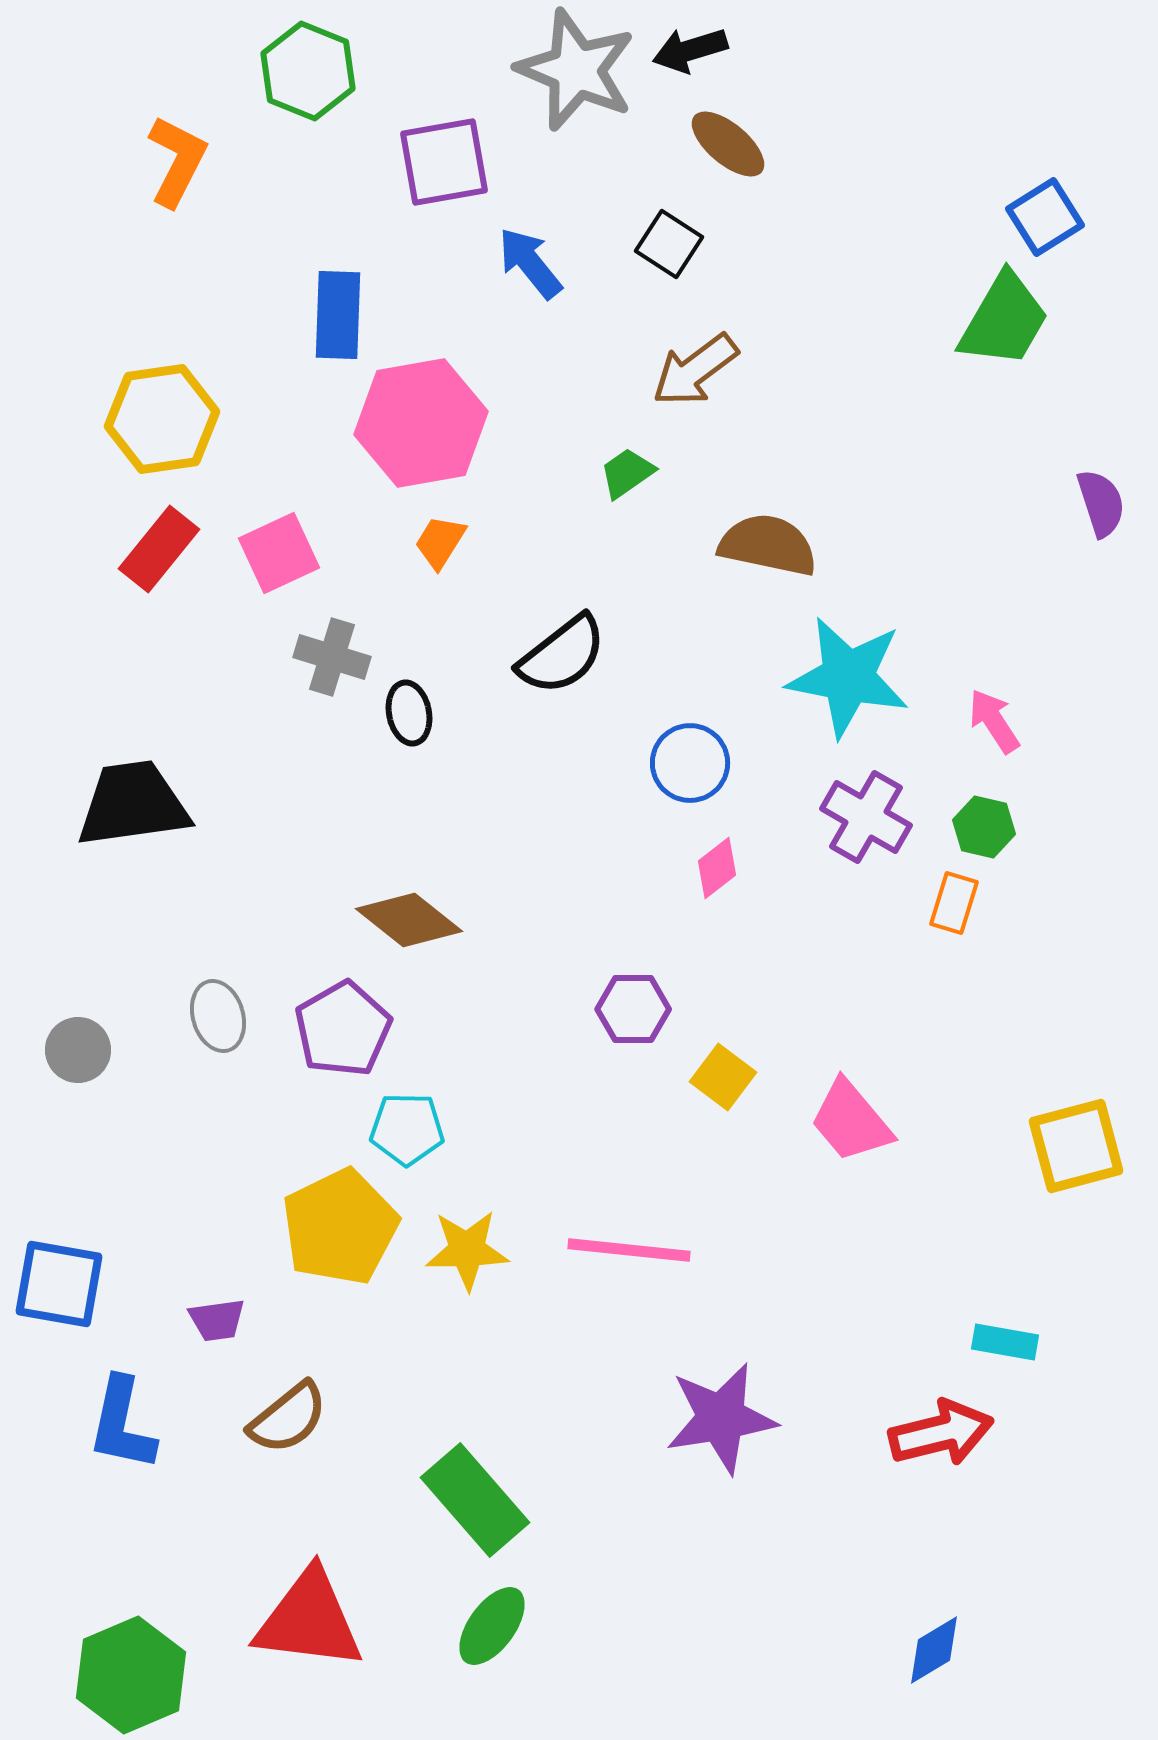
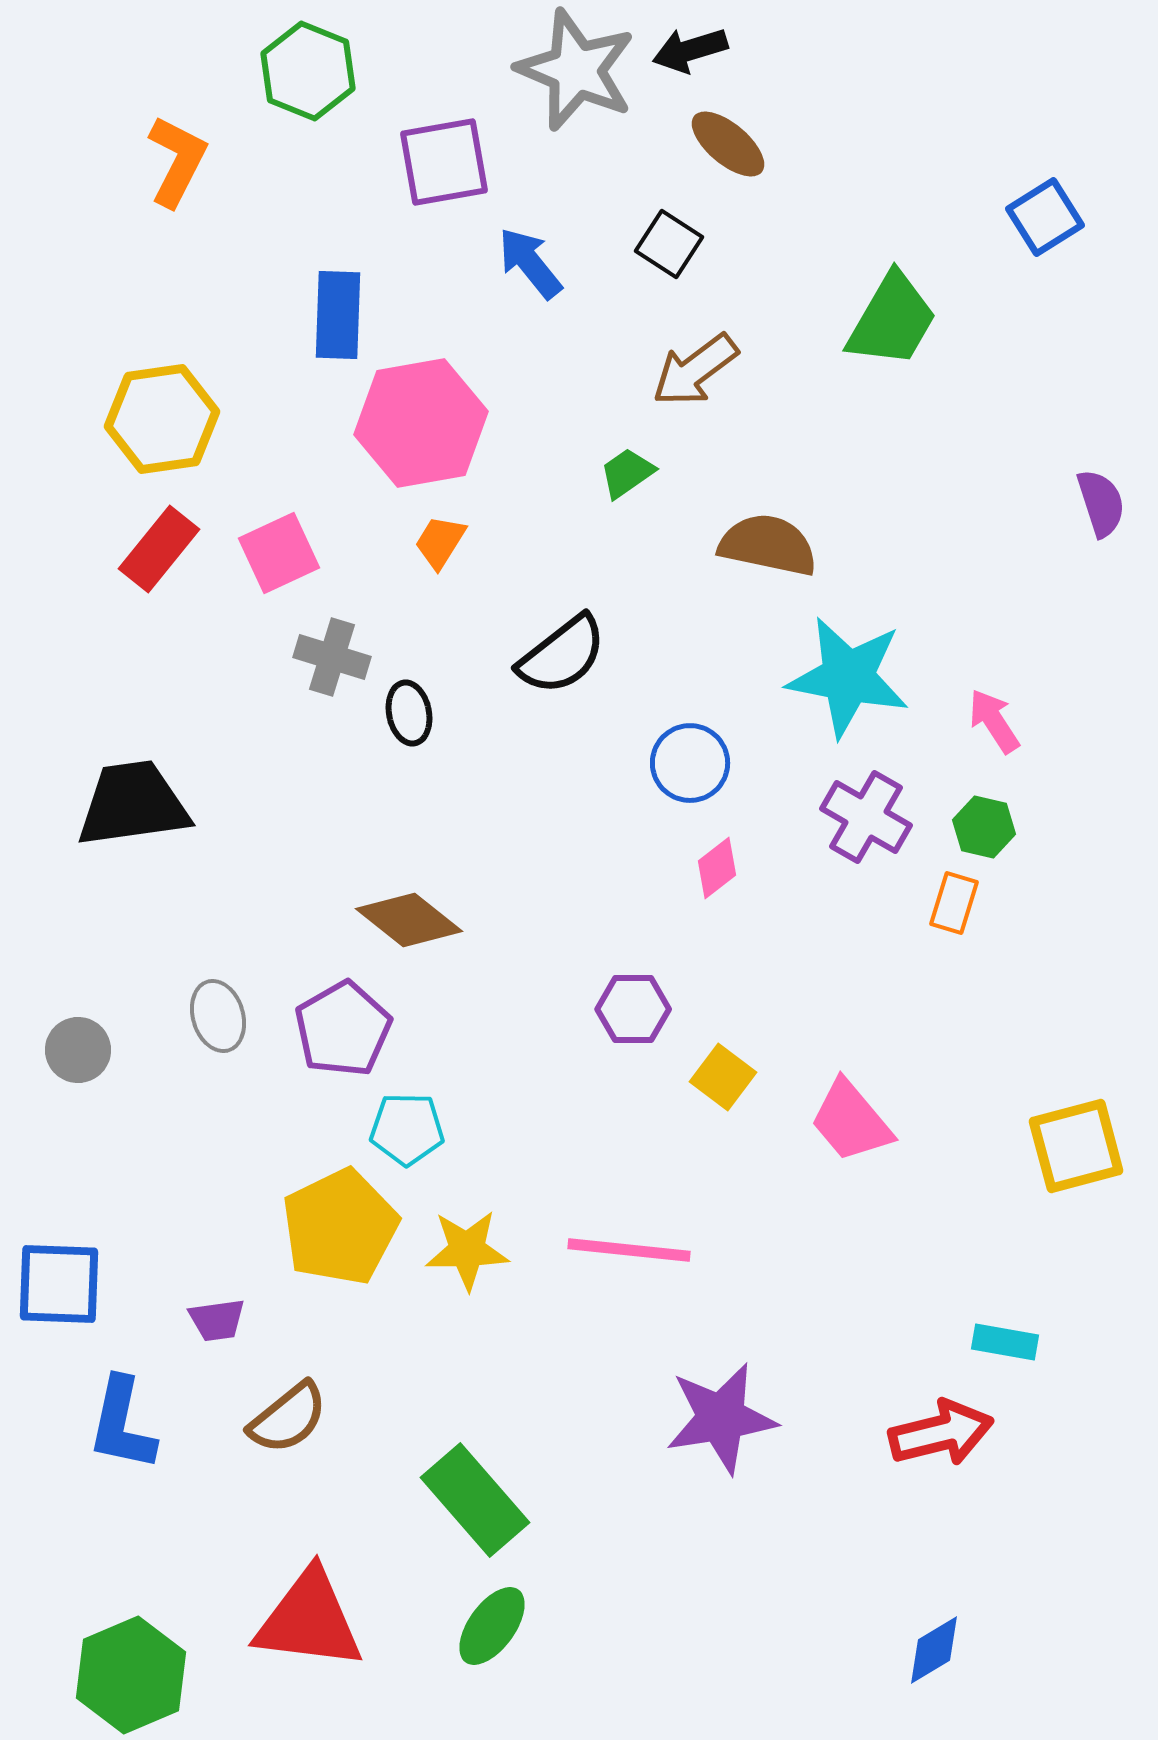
green trapezoid at (1004, 320): moved 112 px left
blue square at (59, 1284): rotated 8 degrees counterclockwise
